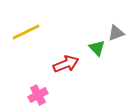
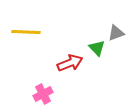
yellow line: rotated 28 degrees clockwise
red arrow: moved 4 px right, 1 px up
pink cross: moved 5 px right, 1 px up
